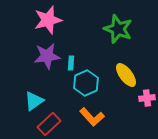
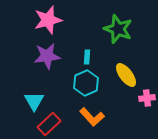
cyan rectangle: moved 16 px right, 6 px up
cyan triangle: rotated 25 degrees counterclockwise
